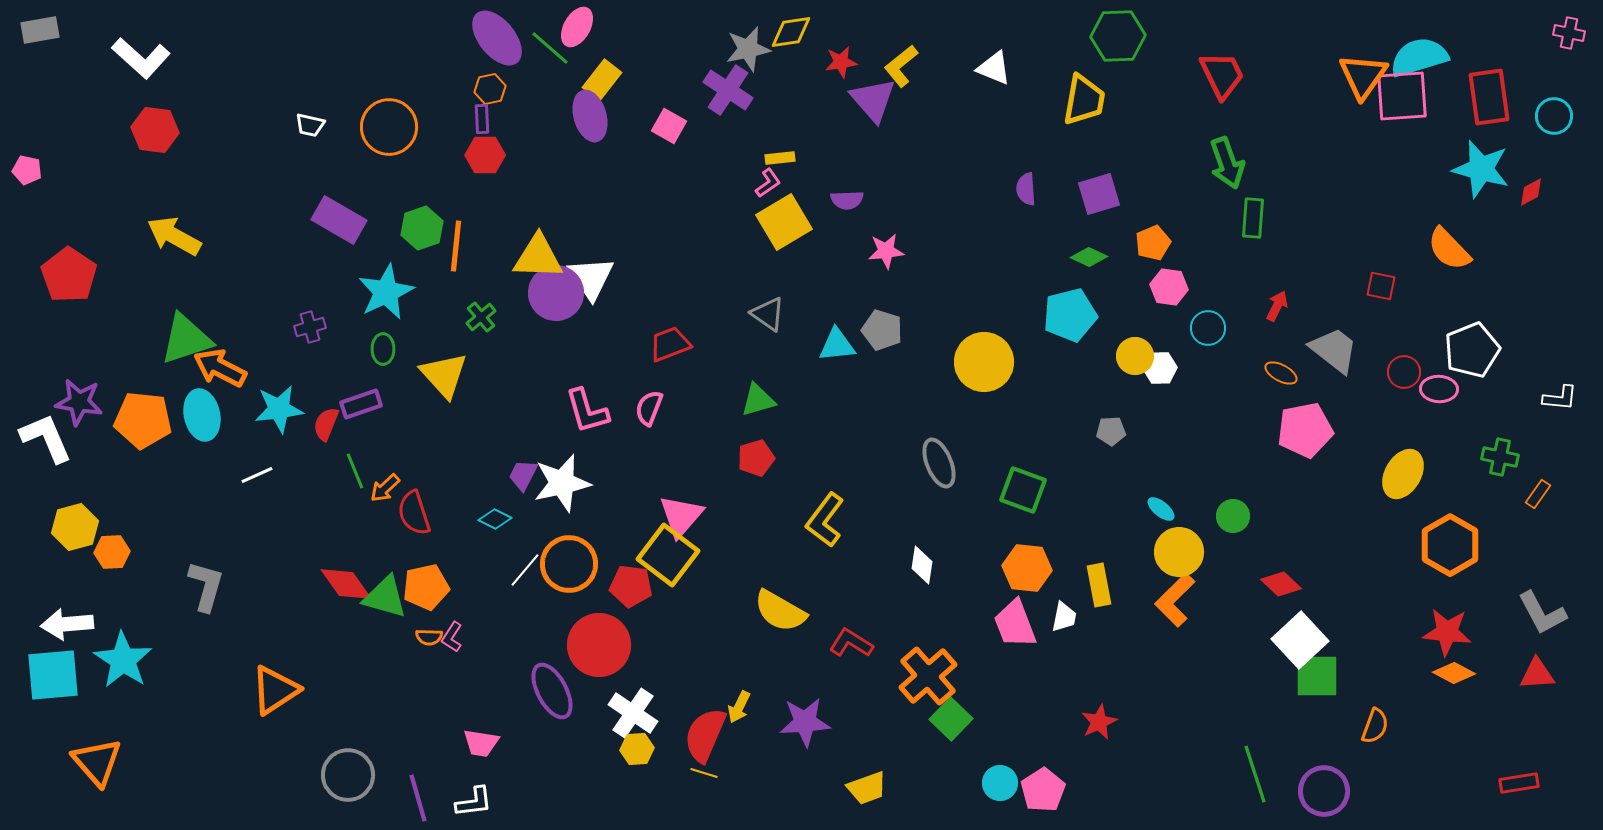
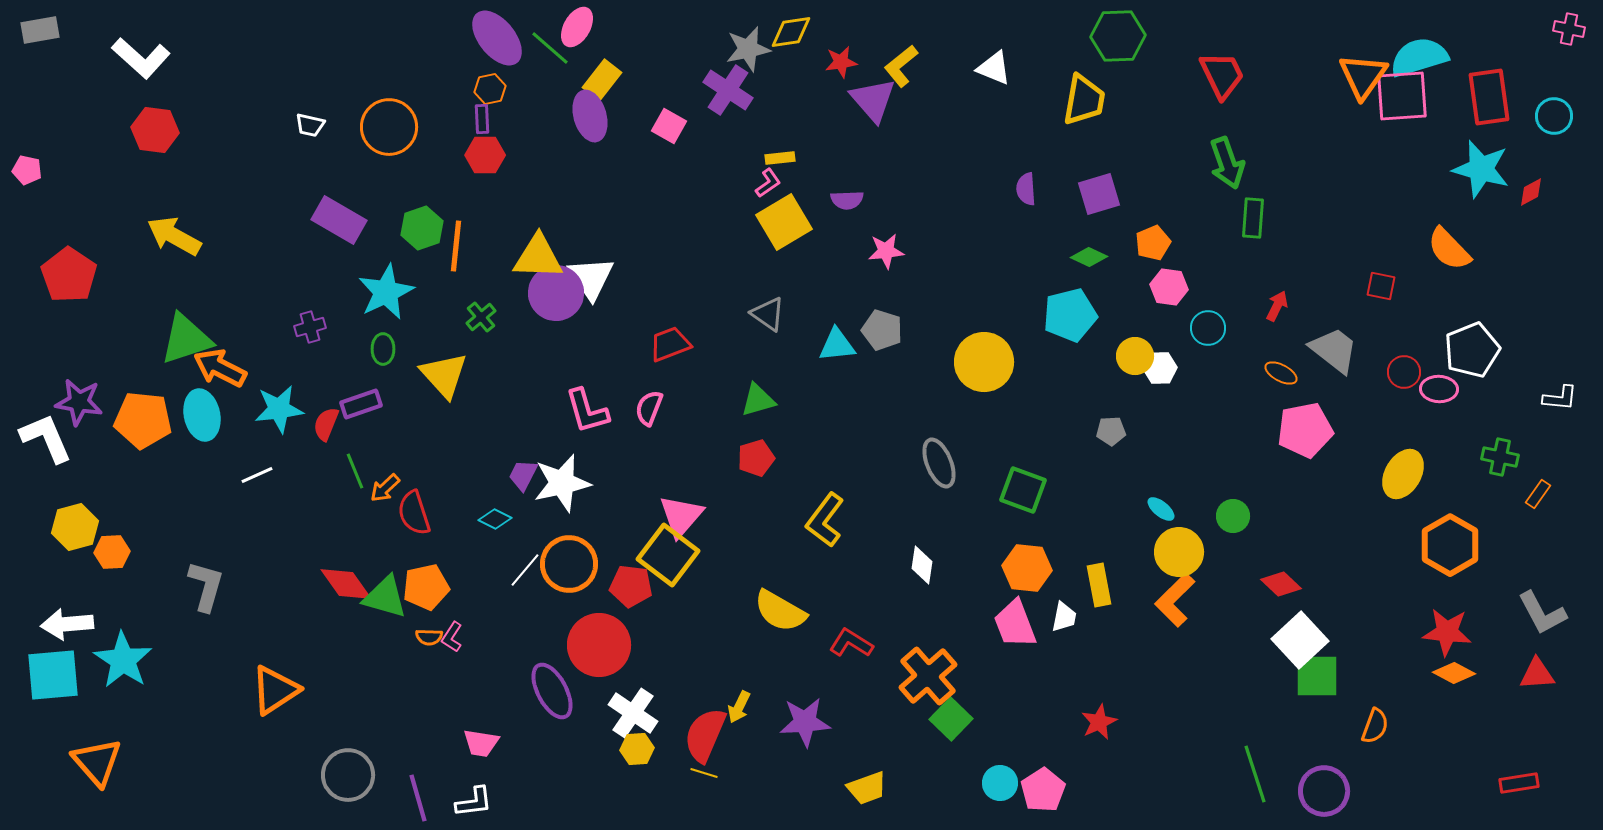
pink cross at (1569, 33): moved 4 px up
